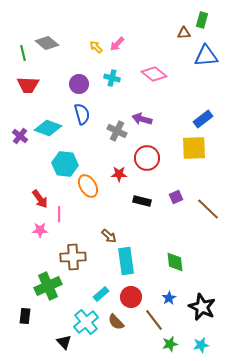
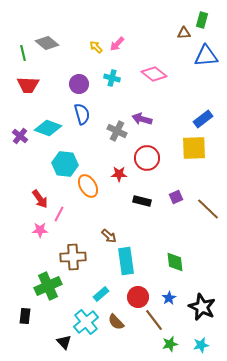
pink line at (59, 214): rotated 28 degrees clockwise
red circle at (131, 297): moved 7 px right
